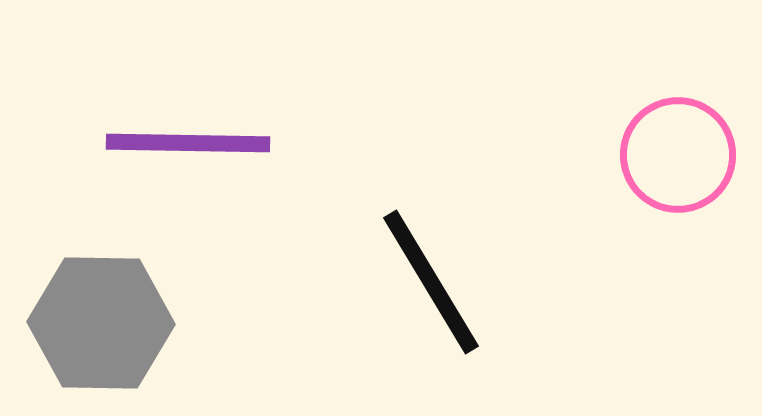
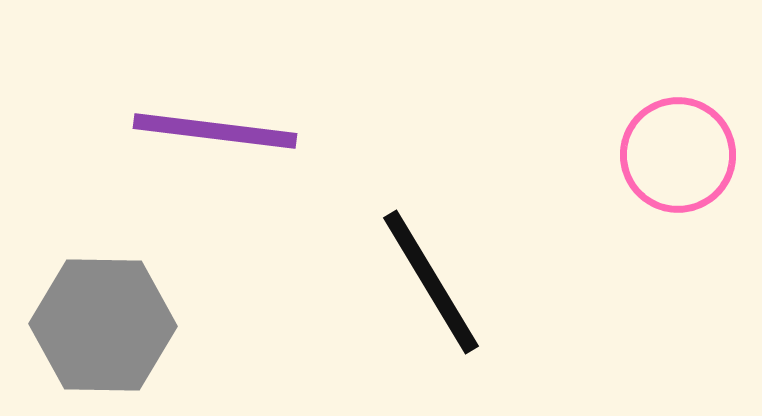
purple line: moved 27 px right, 12 px up; rotated 6 degrees clockwise
gray hexagon: moved 2 px right, 2 px down
